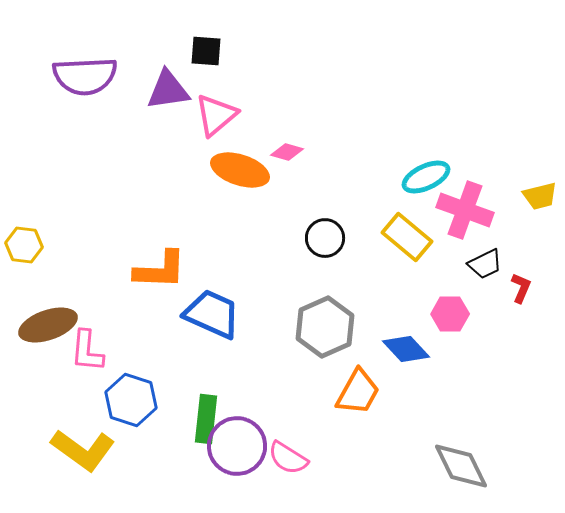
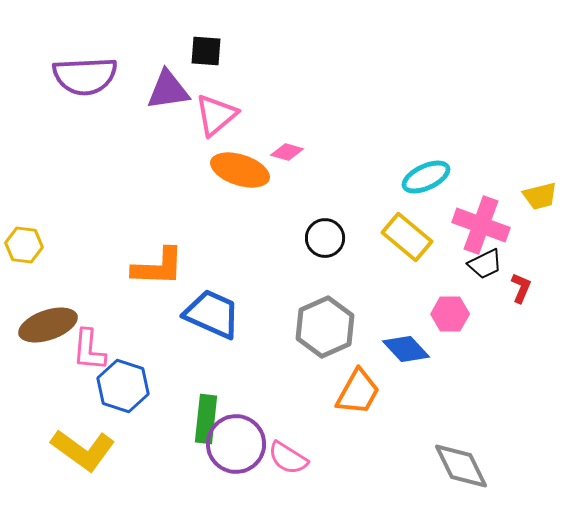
pink cross: moved 16 px right, 15 px down
orange L-shape: moved 2 px left, 3 px up
pink L-shape: moved 2 px right, 1 px up
blue hexagon: moved 8 px left, 14 px up
purple circle: moved 1 px left, 2 px up
